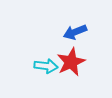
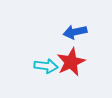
blue arrow: rotated 10 degrees clockwise
